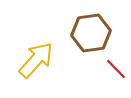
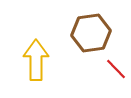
yellow arrow: rotated 42 degrees counterclockwise
